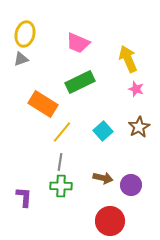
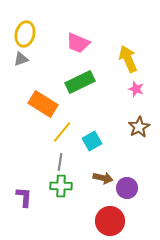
cyan square: moved 11 px left, 10 px down; rotated 12 degrees clockwise
purple circle: moved 4 px left, 3 px down
